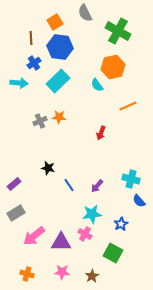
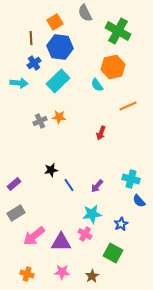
black star: moved 3 px right, 2 px down; rotated 24 degrees counterclockwise
